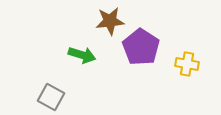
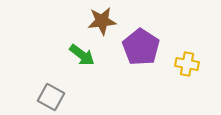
brown star: moved 8 px left
green arrow: rotated 20 degrees clockwise
